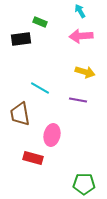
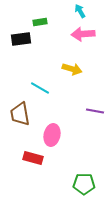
green rectangle: rotated 32 degrees counterclockwise
pink arrow: moved 2 px right, 2 px up
yellow arrow: moved 13 px left, 3 px up
purple line: moved 17 px right, 11 px down
